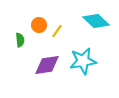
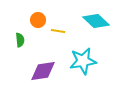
orange circle: moved 1 px left, 5 px up
yellow line: moved 1 px right; rotated 64 degrees clockwise
purple diamond: moved 4 px left, 6 px down
